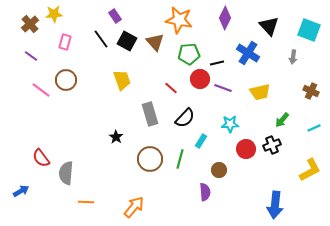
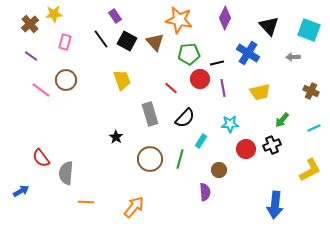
gray arrow at (293, 57): rotated 80 degrees clockwise
purple line at (223, 88): rotated 60 degrees clockwise
